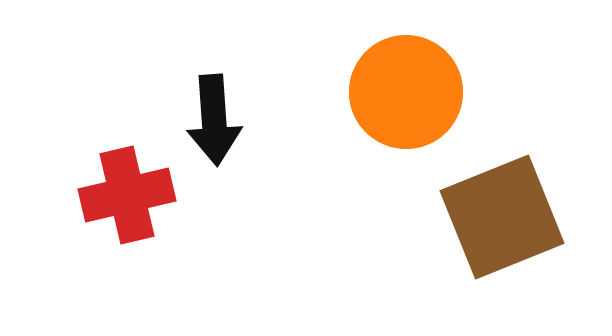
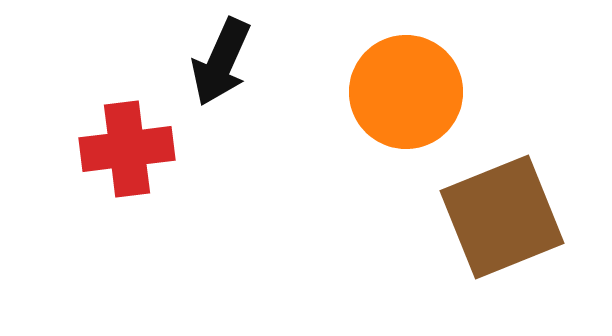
black arrow: moved 7 px right, 58 px up; rotated 28 degrees clockwise
red cross: moved 46 px up; rotated 6 degrees clockwise
